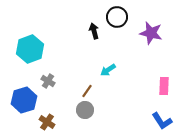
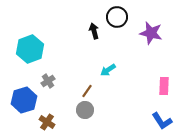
gray cross: rotated 24 degrees clockwise
